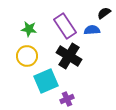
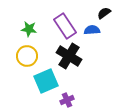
purple cross: moved 1 px down
